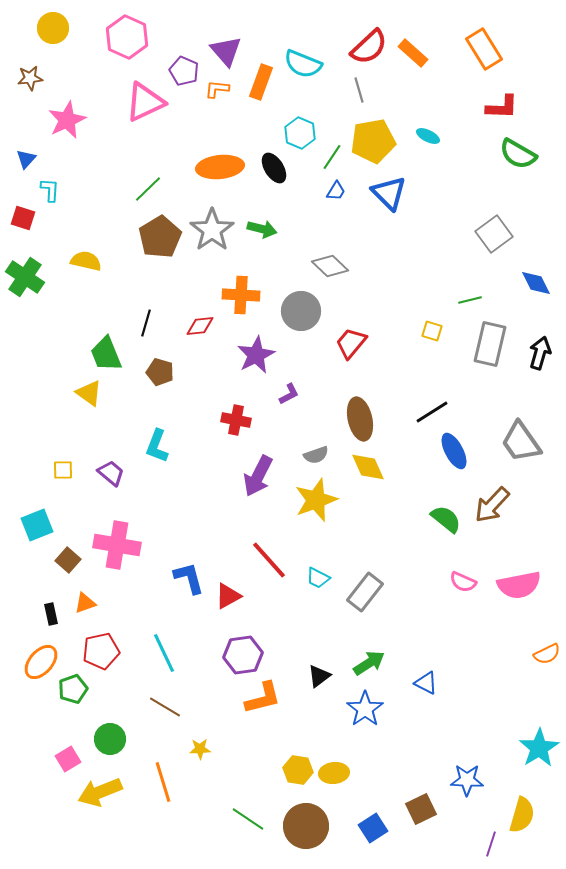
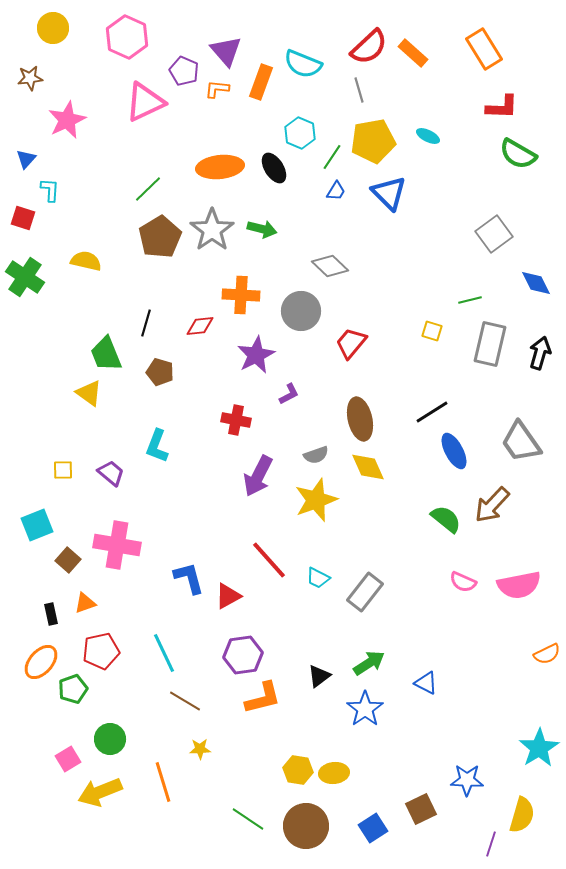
brown line at (165, 707): moved 20 px right, 6 px up
